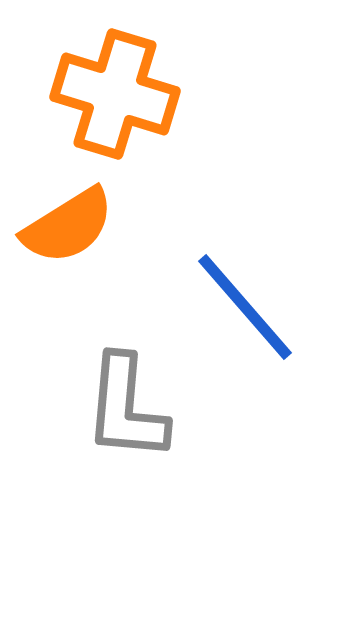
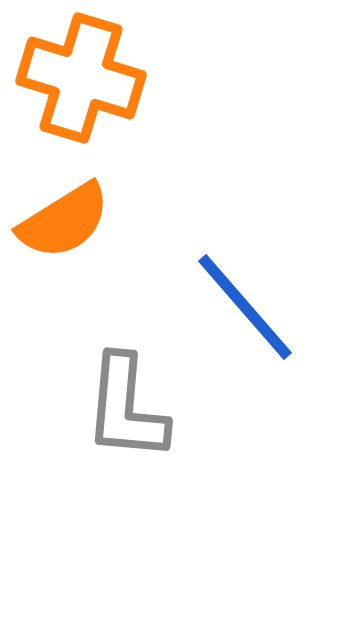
orange cross: moved 34 px left, 16 px up
orange semicircle: moved 4 px left, 5 px up
